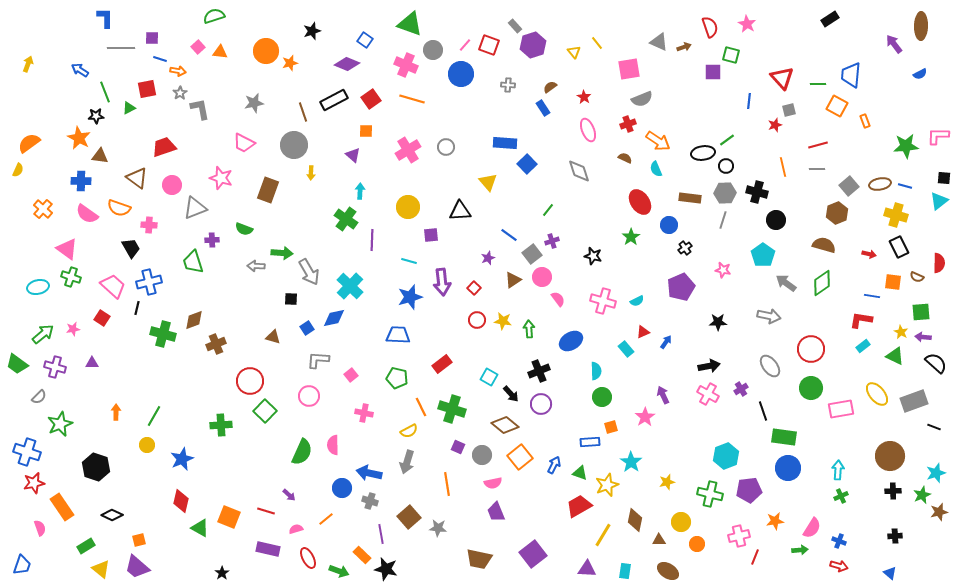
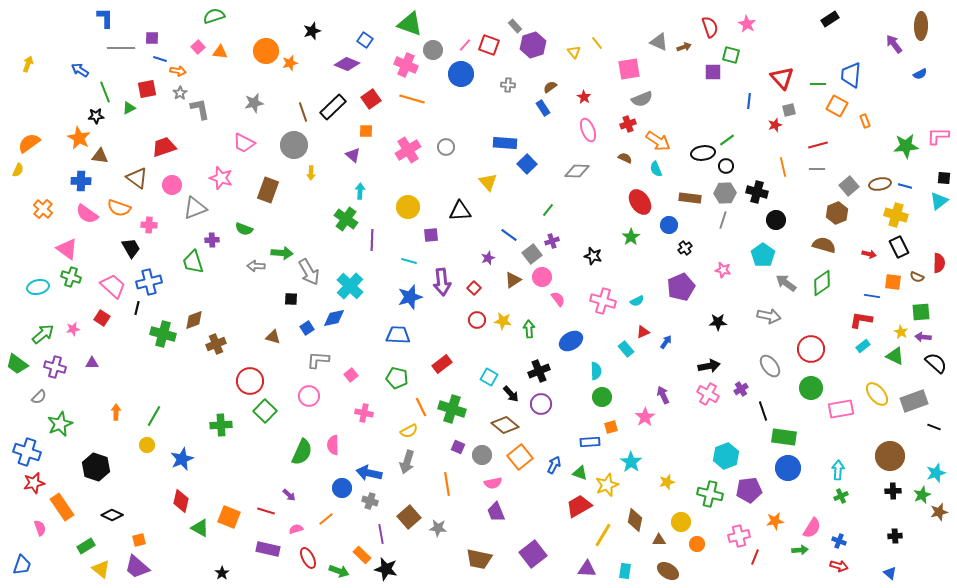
black rectangle at (334, 100): moved 1 px left, 7 px down; rotated 16 degrees counterclockwise
gray diamond at (579, 171): moved 2 px left; rotated 70 degrees counterclockwise
